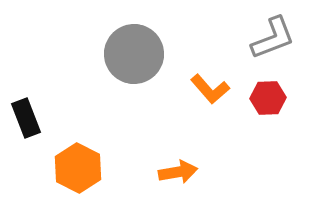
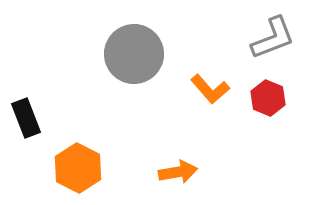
red hexagon: rotated 24 degrees clockwise
